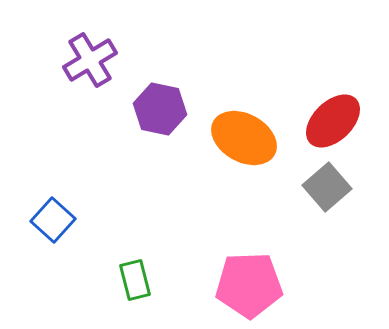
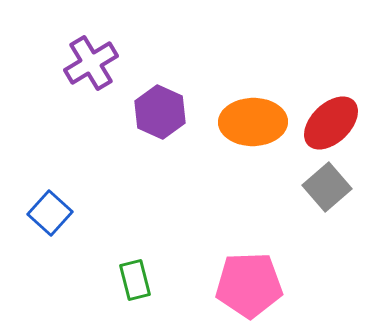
purple cross: moved 1 px right, 3 px down
purple hexagon: moved 3 px down; rotated 12 degrees clockwise
red ellipse: moved 2 px left, 2 px down
orange ellipse: moved 9 px right, 16 px up; rotated 30 degrees counterclockwise
blue square: moved 3 px left, 7 px up
